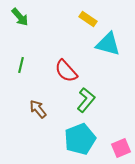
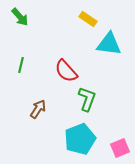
cyan triangle: moved 1 px right; rotated 8 degrees counterclockwise
green L-shape: moved 1 px right, 1 px up; rotated 20 degrees counterclockwise
brown arrow: rotated 72 degrees clockwise
pink square: moved 1 px left
